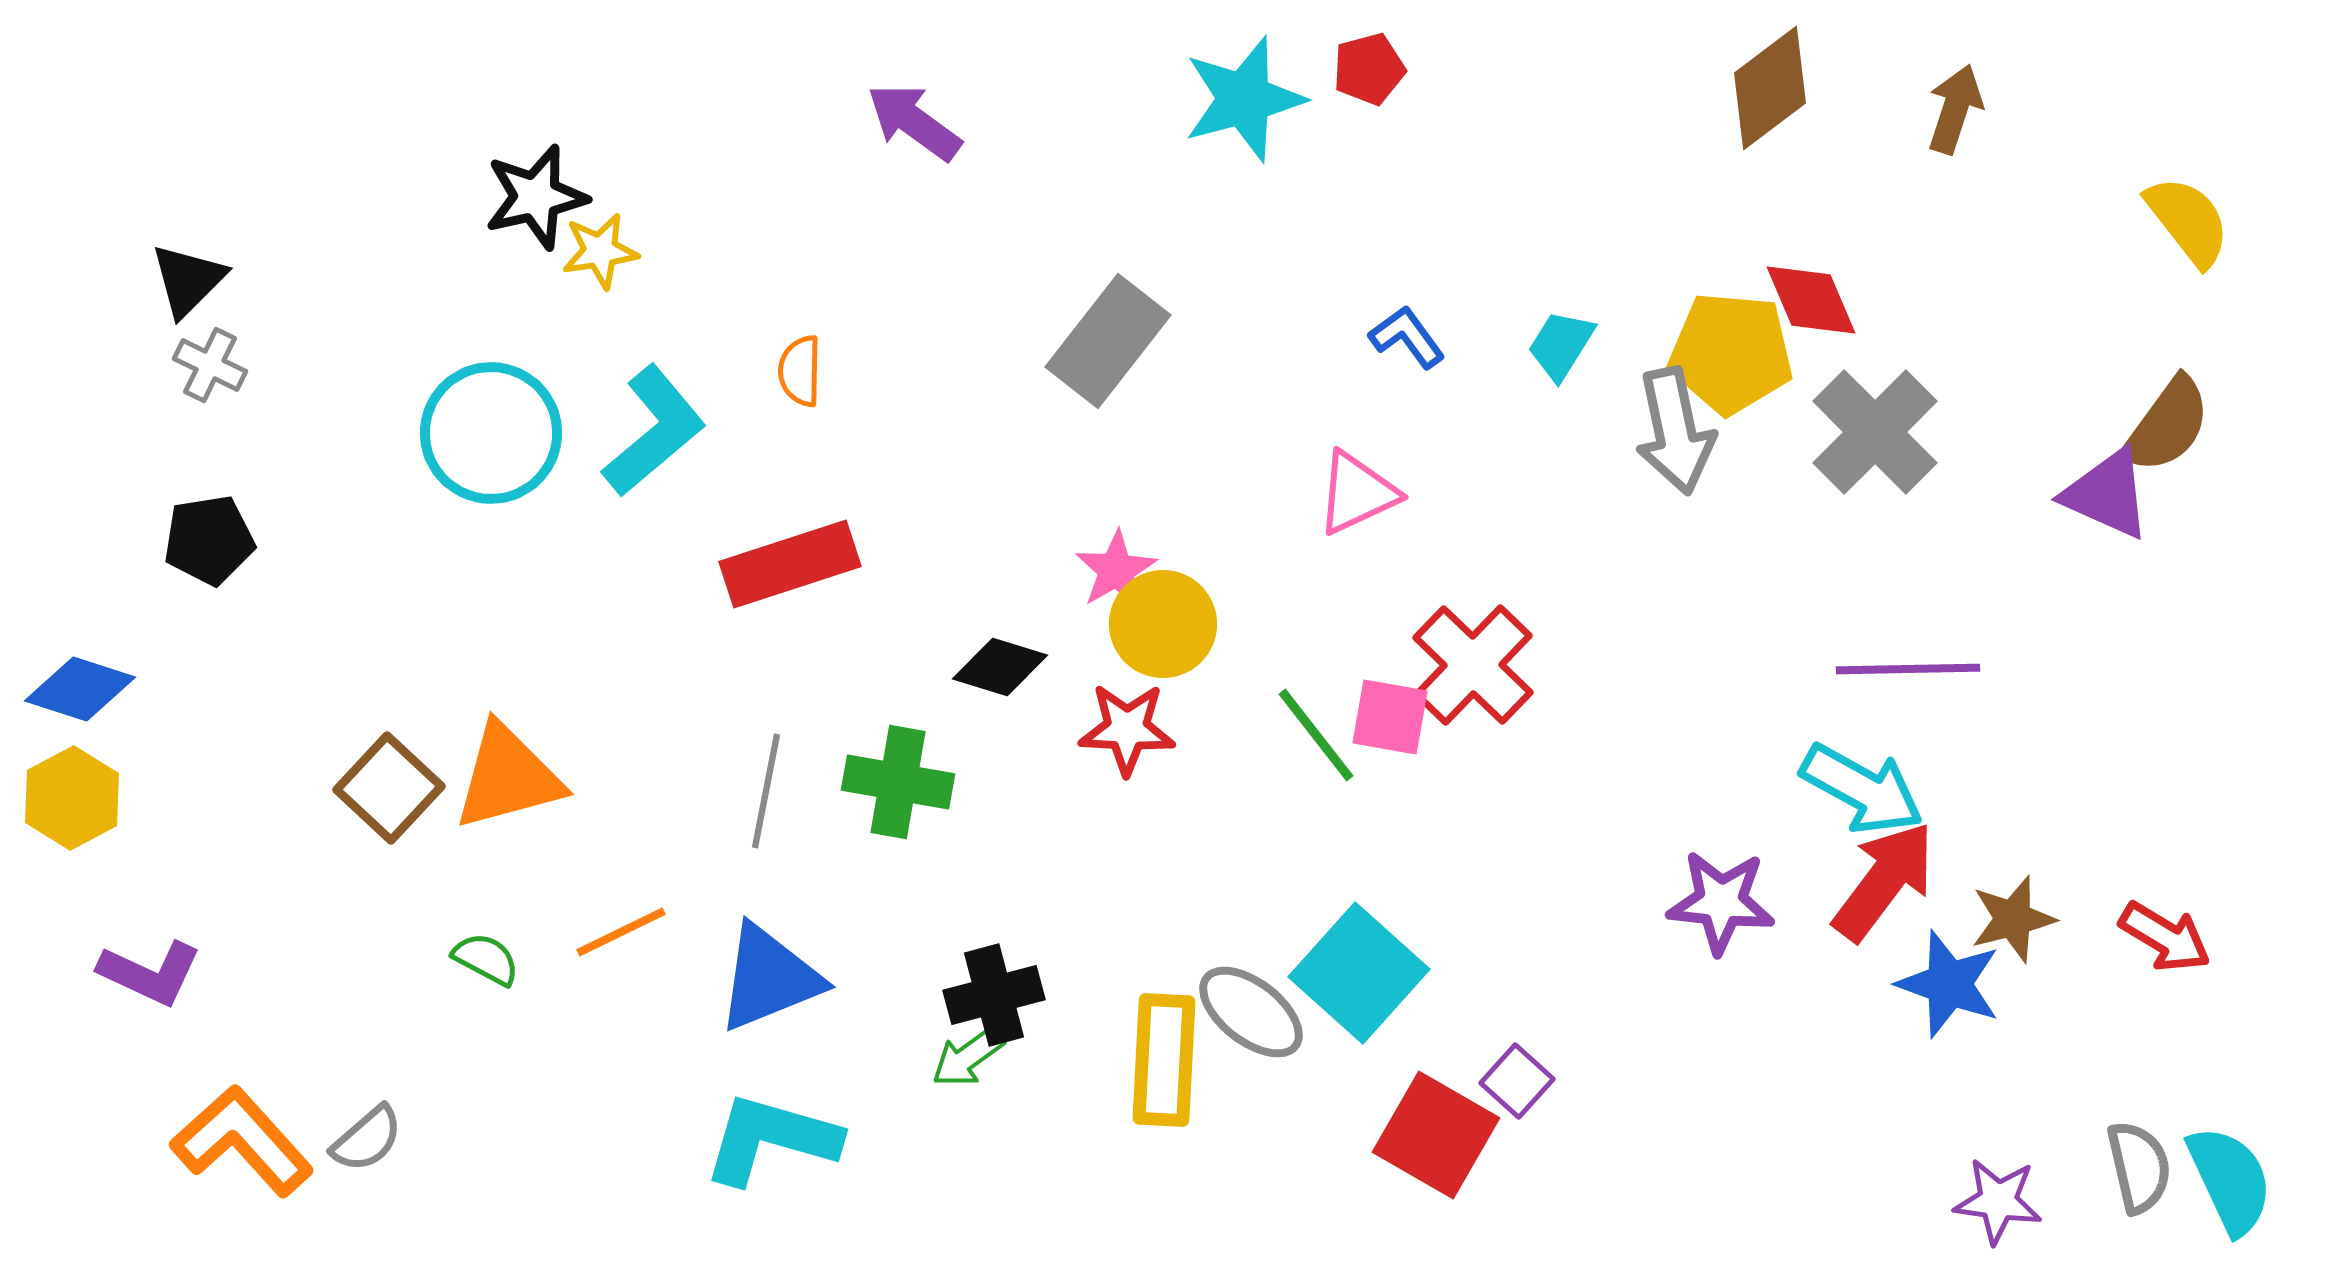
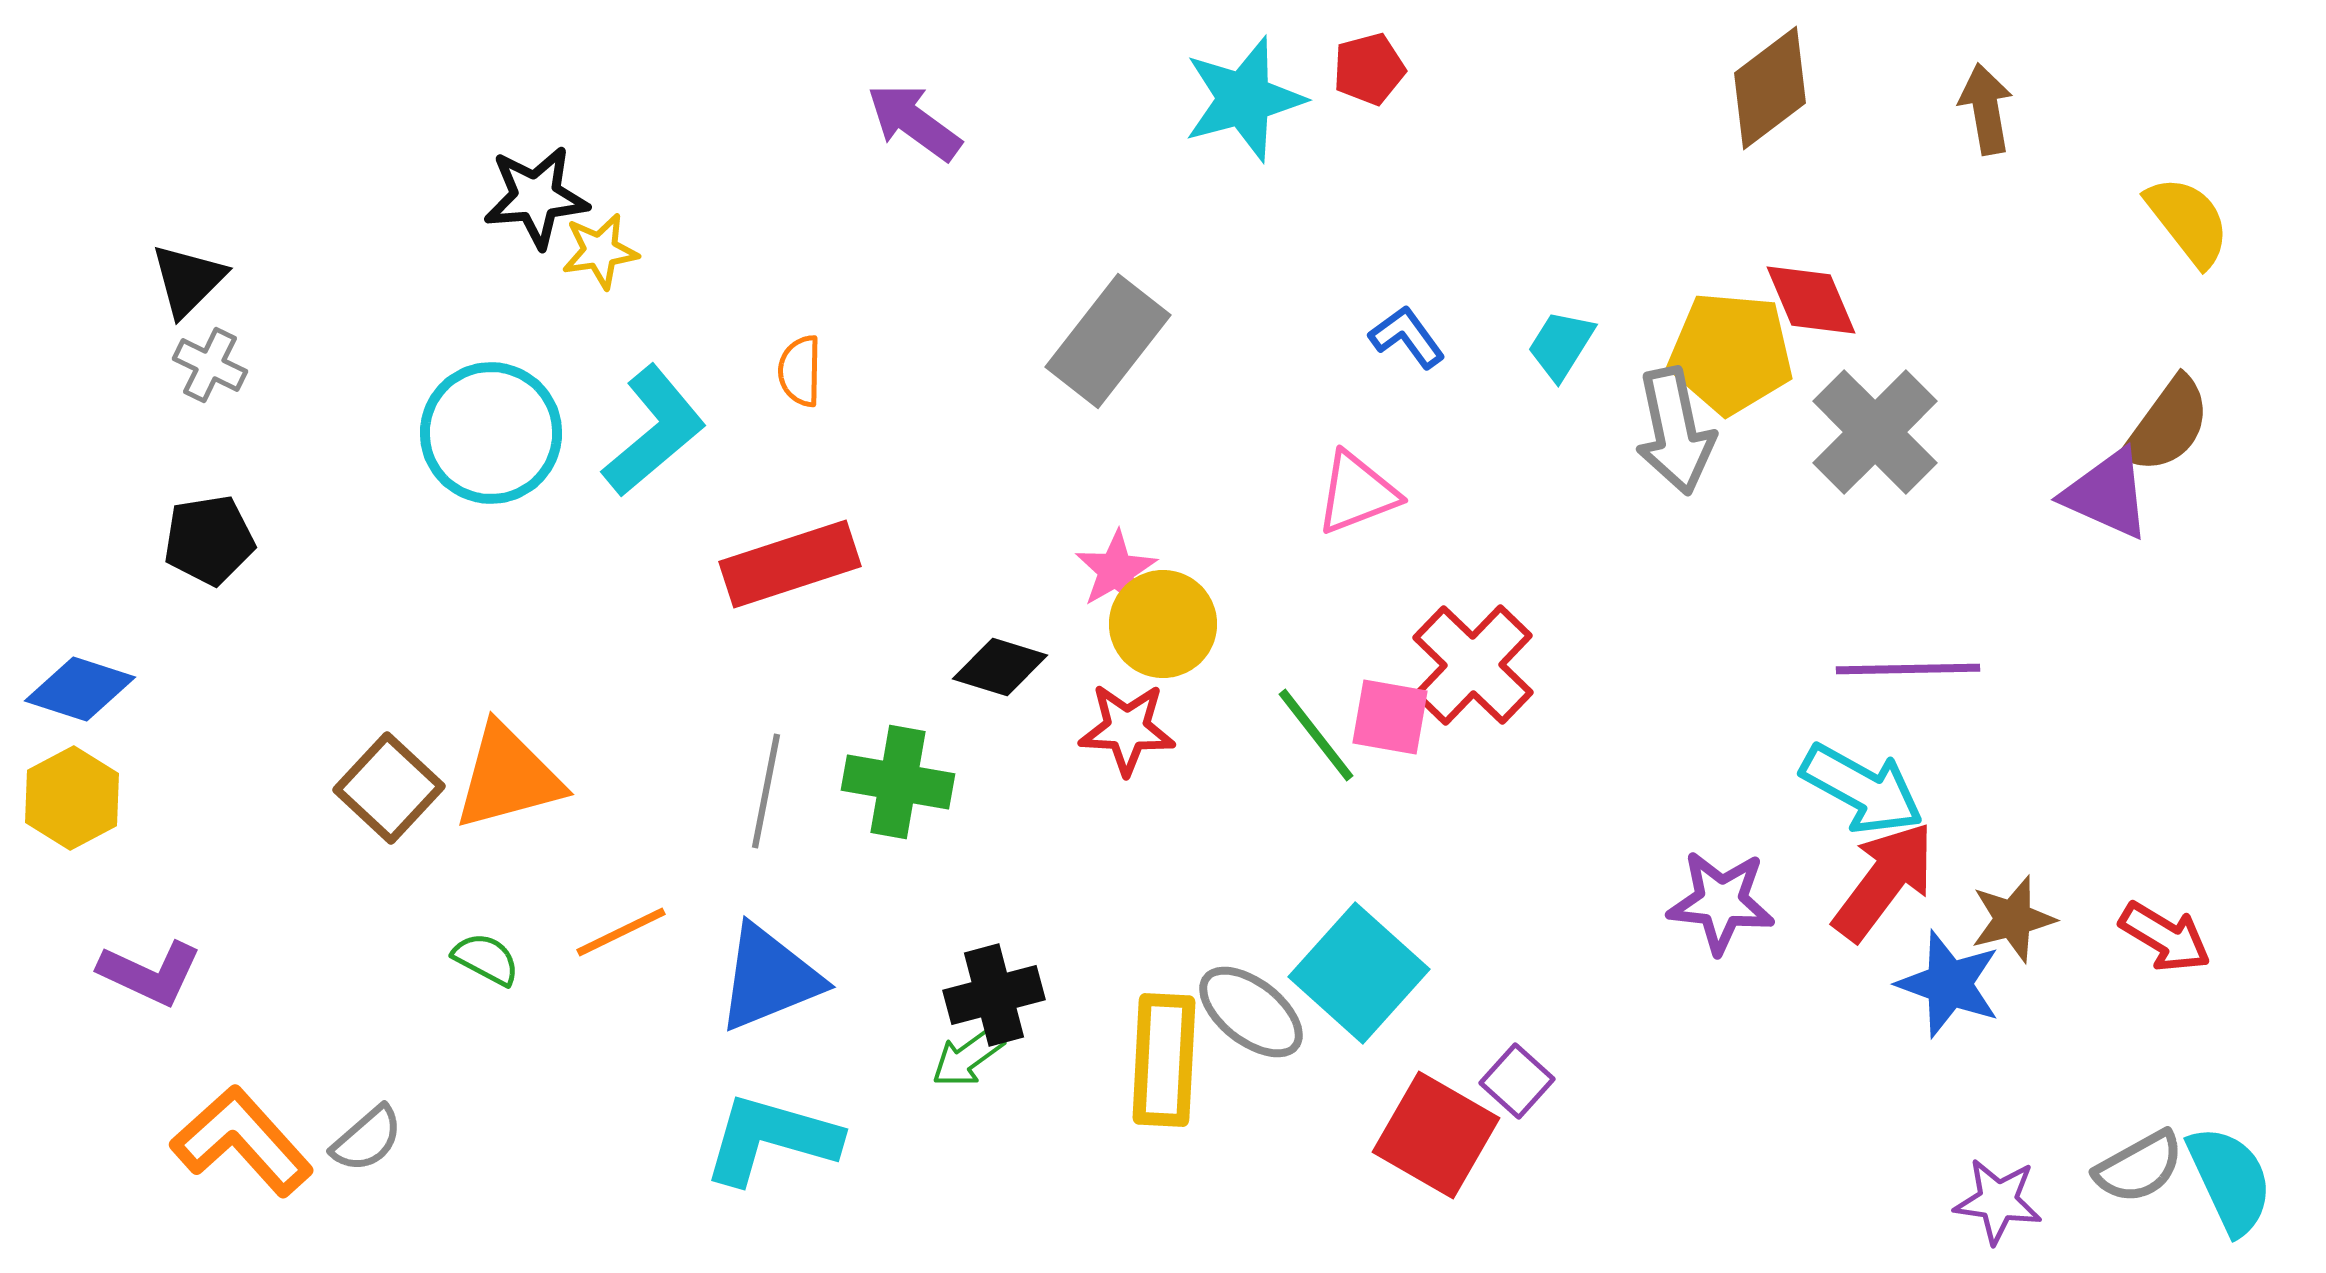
brown arrow at (1955, 109): moved 31 px right; rotated 28 degrees counterclockwise
black star at (536, 197): rotated 8 degrees clockwise
pink triangle at (1357, 493): rotated 4 degrees clockwise
gray semicircle at (2139, 1167): rotated 74 degrees clockwise
